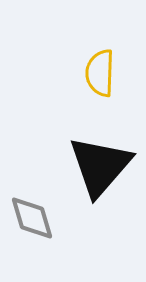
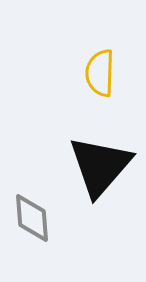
gray diamond: rotated 12 degrees clockwise
